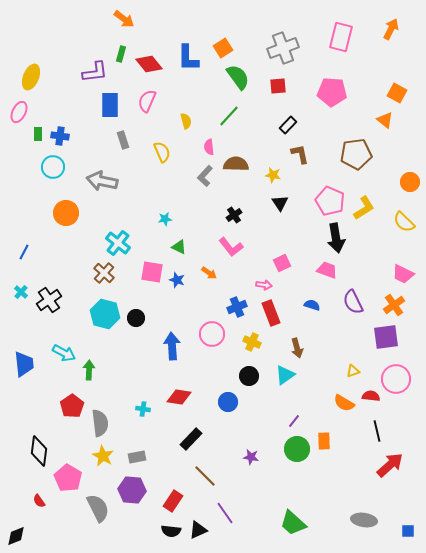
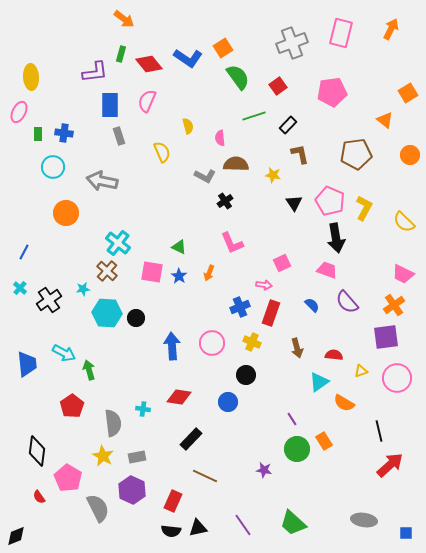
pink rectangle at (341, 37): moved 4 px up
gray cross at (283, 48): moved 9 px right, 5 px up
blue L-shape at (188, 58): rotated 56 degrees counterclockwise
yellow ellipse at (31, 77): rotated 25 degrees counterclockwise
red square at (278, 86): rotated 30 degrees counterclockwise
pink pentagon at (332, 92): rotated 12 degrees counterclockwise
orange square at (397, 93): moved 11 px right; rotated 30 degrees clockwise
green line at (229, 116): moved 25 px right; rotated 30 degrees clockwise
yellow semicircle at (186, 121): moved 2 px right, 5 px down
blue cross at (60, 136): moved 4 px right, 3 px up
gray rectangle at (123, 140): moved 4 px left, 4 px up
pink semicircle at (209, 147): moved 11 px right, 9 px up
gray L-shape at (205, 176): rotated 105 degrees counterclockwise
orange circle at (410, 182): moved 27 px up
black triangle at (280, 203): moved 14 px right
yellow L-shape at (364, 208): rotated 30 degrees counterclockwise
black cross at (234, 215): moved 9 px left, 14 px up
cyan star at (165, 219): moved 82 px left, 70 px down
pink L-shape at (231, 247): moved 1 px right, 4 px up; rotated 15 degrees clockwise
brown cross at (104, 273): moved 3 px right, 2 px up
orange arrow at (209, 273): rotated 77 degrees clockwise
blue star at (177, 280): moved 2 px right, 4 px up; rotated 14 degrees clockwise
cyan cross at (21, 292): moved 1 px left, 4 px up
purple semicircle at (353, 302): moved 6 px left; rotated 15 degrees counterclockwise
blue semicircle at (312, 305): rotated 28 degrees clockwise
blue cross at (237, 307): moved 3 px right
red rectangle at (271, 313): rotated 40 degrees clockwise
cyan hexagon at (105, 314): moved 2 px right, 1 px up; rotated 12 degrees counterclockwise
pink circle at (212, 334): moved 9 px down
blue trapezoid at (24, 364): moved 3 px right
green arrow at (89, 370): rotated 18 degrees counterclockwise
yellow triangle at (353, 371): moved 8 px right
cyan triangle at (285, 375): moved 34 px right, 7 px down
black circle at (249, 376): moved 3 px left, 1 px up
pink circle at (396, 379): moved 1 px right, 1 px up
red semicircle at (371, 396): moved 37 px left, 41 px up
purple line at (294, 421): moved 2 px left, 2 px up; rotated 72 degrees counterclockwise
gray semicircle at (100, 423): moved 13 px right
black line at (377, 431): moved 2 px right
orange rectangle at (324, 441): rotated 30 degrees counterclockwise
black diamond at (39, 451): moved 2 px left
purple star at (251, 457): moved 13 px right, 13 px down
brown line at (205, 476): rotated 20 degrees counterclockwise
purple hexagon at (132, 490): rotated 20 degrees clockwise
red semicircle at (39, 501): moved 4 px up
red rectangle at (173, 501): rotated 10 degrees counterclockwise
purple line at (225, 513): moved 18 px right, 12 px down
black triangle at (198, 530): moved 2 px up; rotated 12 degrees clockwise
blue square at (408, 531): moved 2 px left, 2 px down
